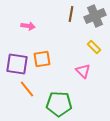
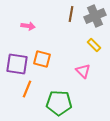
yellow rectangle: moved 2 px up
orange square: rotated 24 degrees clockwise
orange line: rotated 60 degrees clockwise
green pentagon: moved 1 px up
